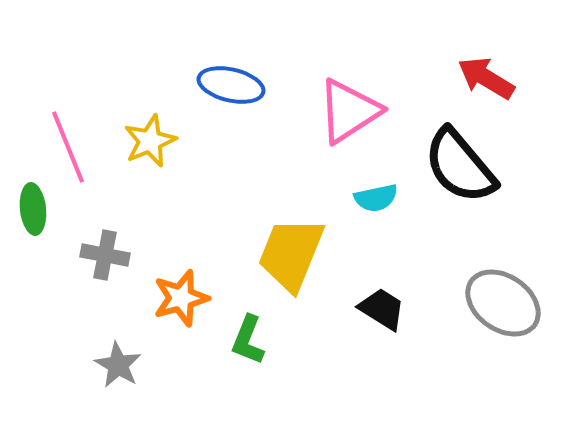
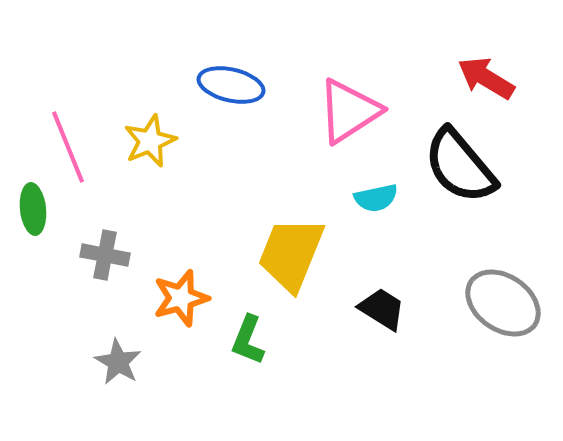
gray star: moved 3 px up
